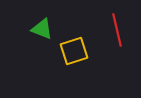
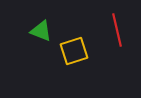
green triangle: moved 1 px left, 2 px down
